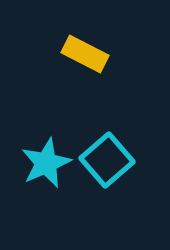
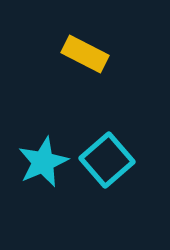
cyan star: moved 3 px left, 1 px up
